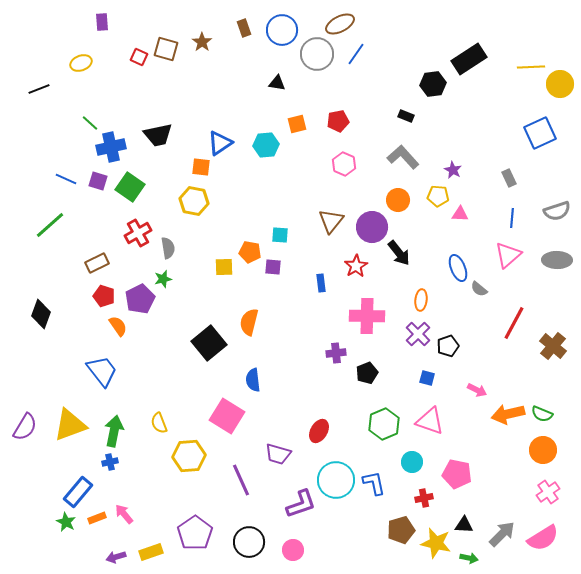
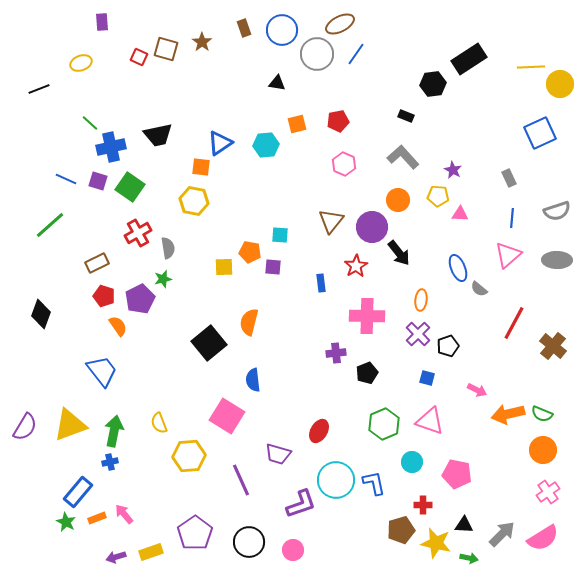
red cross at (424, 498): moved 1 px left, 7 px down; rotated 12 degrees clockwise
